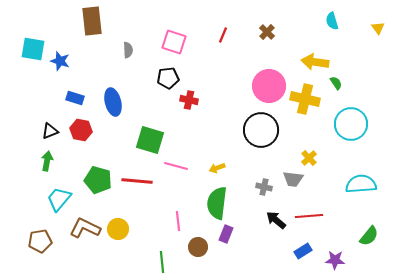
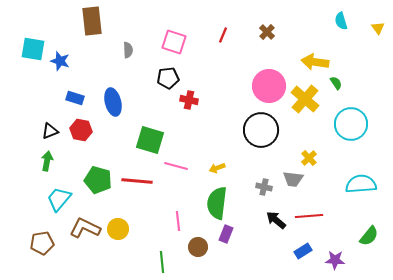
cyan semicircle at (332, 21): moved 9 px right
yellow cross at (305, 99): rotated 28 degrees clockwise
brown pentagon at (40, 241): moved 2 px right, 2 px down
